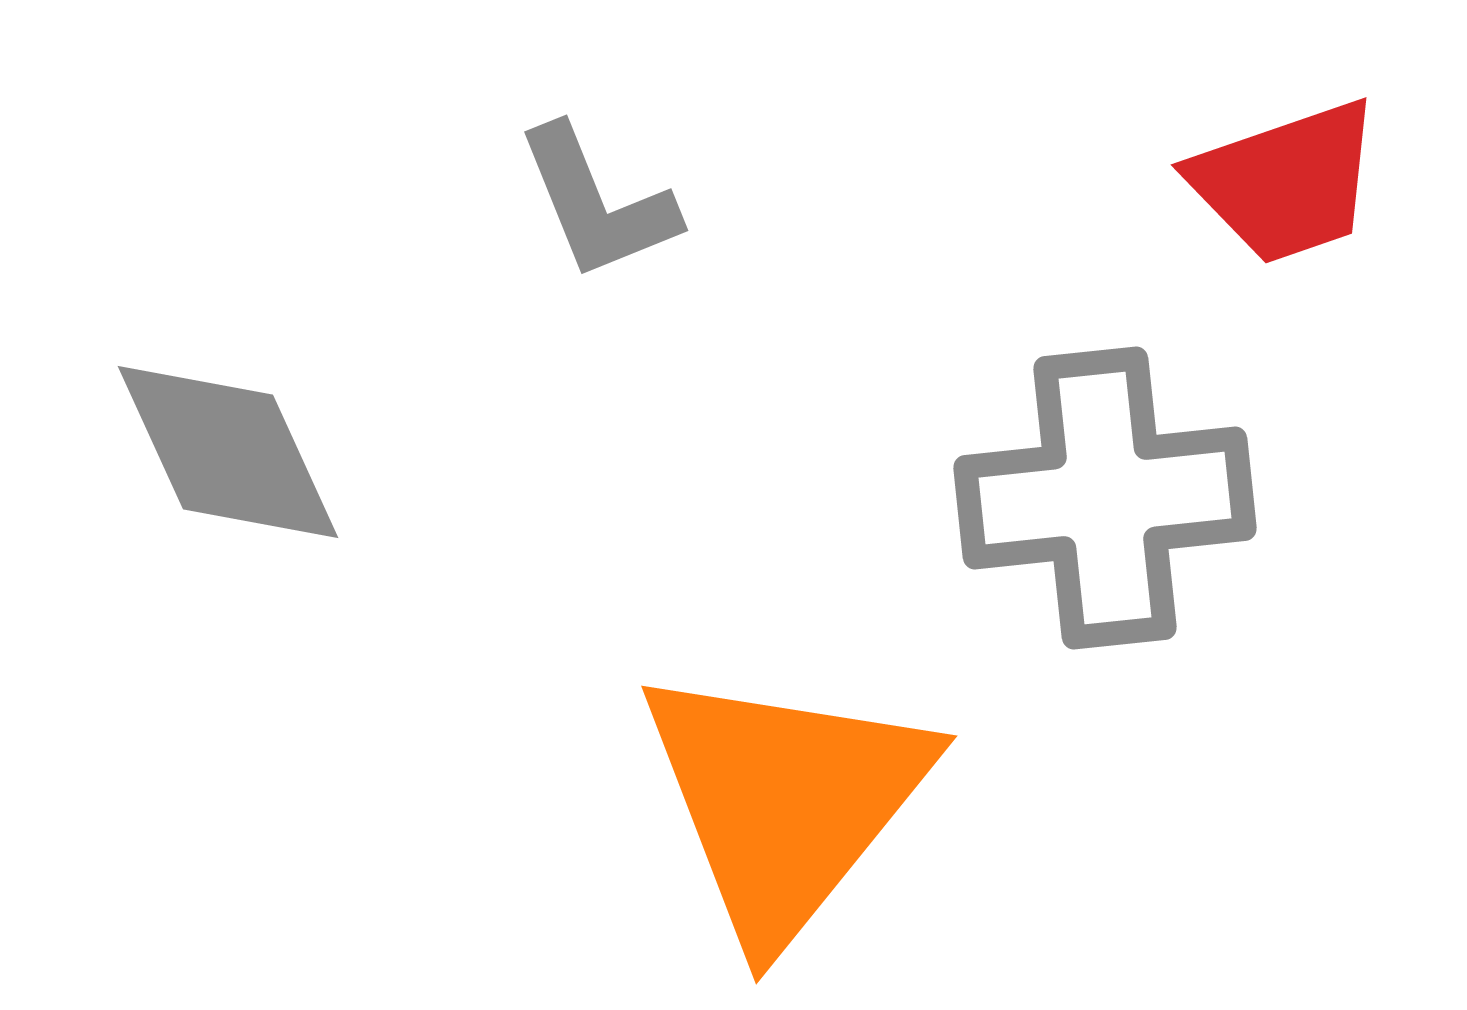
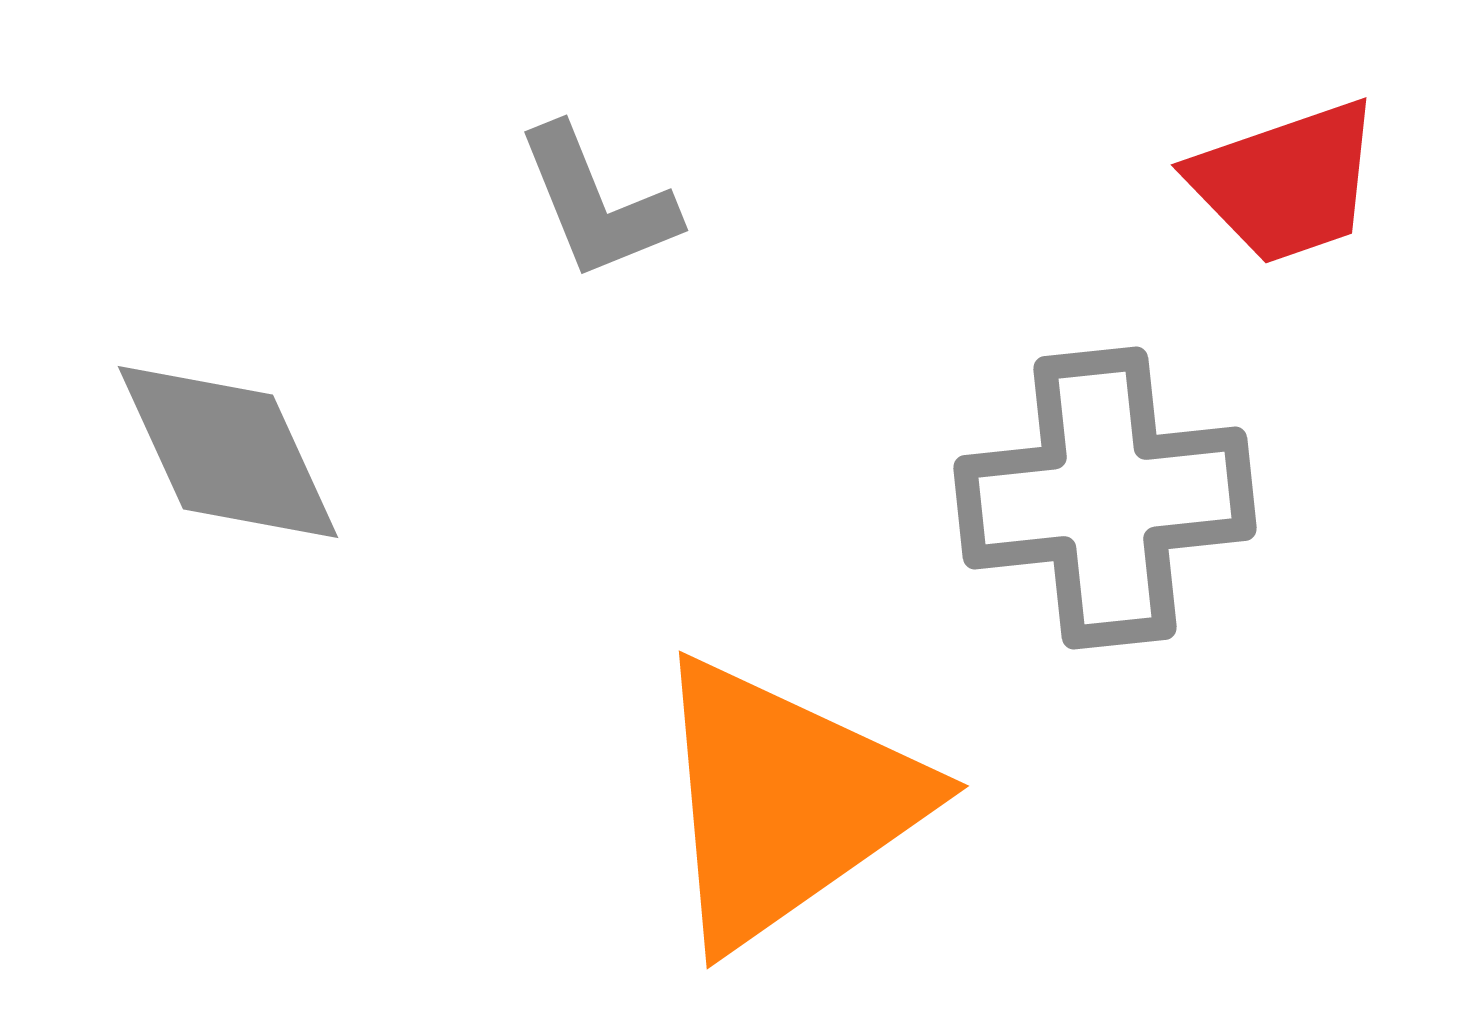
orange triangle: rotated 16 degrees clockwise
